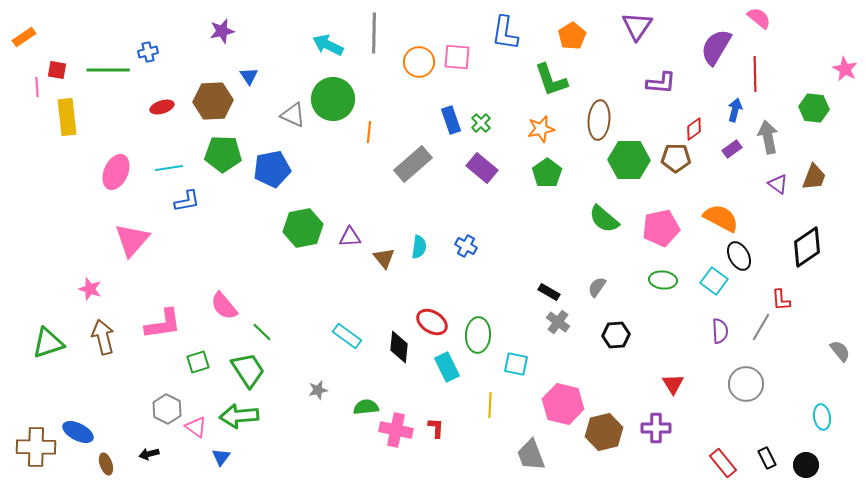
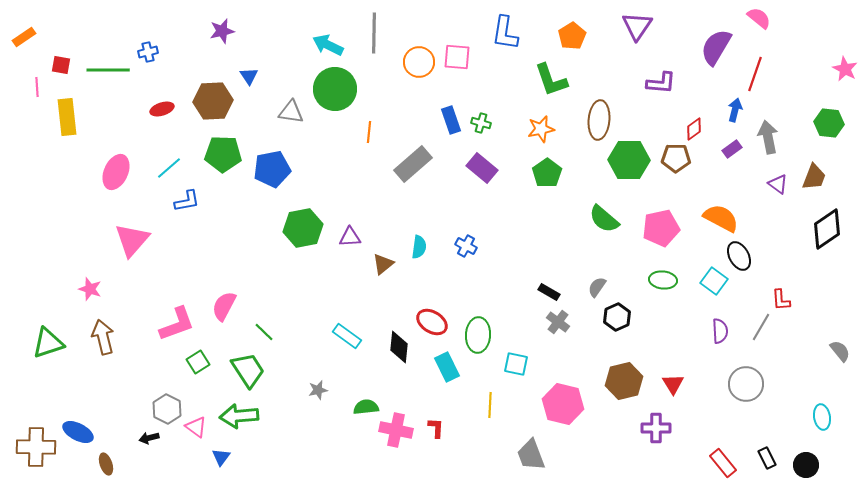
red square at (57, 70): moved 4 px right, 5 px up
red line at (755, 74): rotated 20 degrees clockwise
green circle at (333, 99): moved 2 px right, 10 px up
red ellipse at (162, 107): moved 2 px down
green hexagon at (814, 108): moved 15 px right, 15 px down
gray triangle at (293, 115): moved 2 px left, 3 px up; rotated 16 degrees counterclockwise
green cross at (481, 123): rotated 30 degrees counterclockwise
cyan line at (169, 168): rotated 32 degrees counterclockwise
black diamond at (807, 247): moved 20 px right, 18 px up
brown triangle at (384, 258): moved 1 px left, 6 px down; rotated 30 degrees clockwise
pink semicircle at (224, 306): rotated 68 degrees clockwise
pink L-shape at (163, 324): moved 14 px right; rotated 12 degrees counterclockwise
green line at (262, 332): moved 2 px right
black hexagon at (616, 335): moved 1 px right, 18 px up; rotated 20 degrees counterclockwise
green square at (198, 362): rotated 15 degrees counterclockwise
brown hexagon at (604, 432): moved 20 px right, 51 px up
black arrow at (149, 454): moved 16 px up
